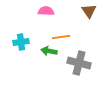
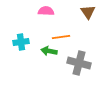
brown triangle: moved 1 px left, 1 px down
